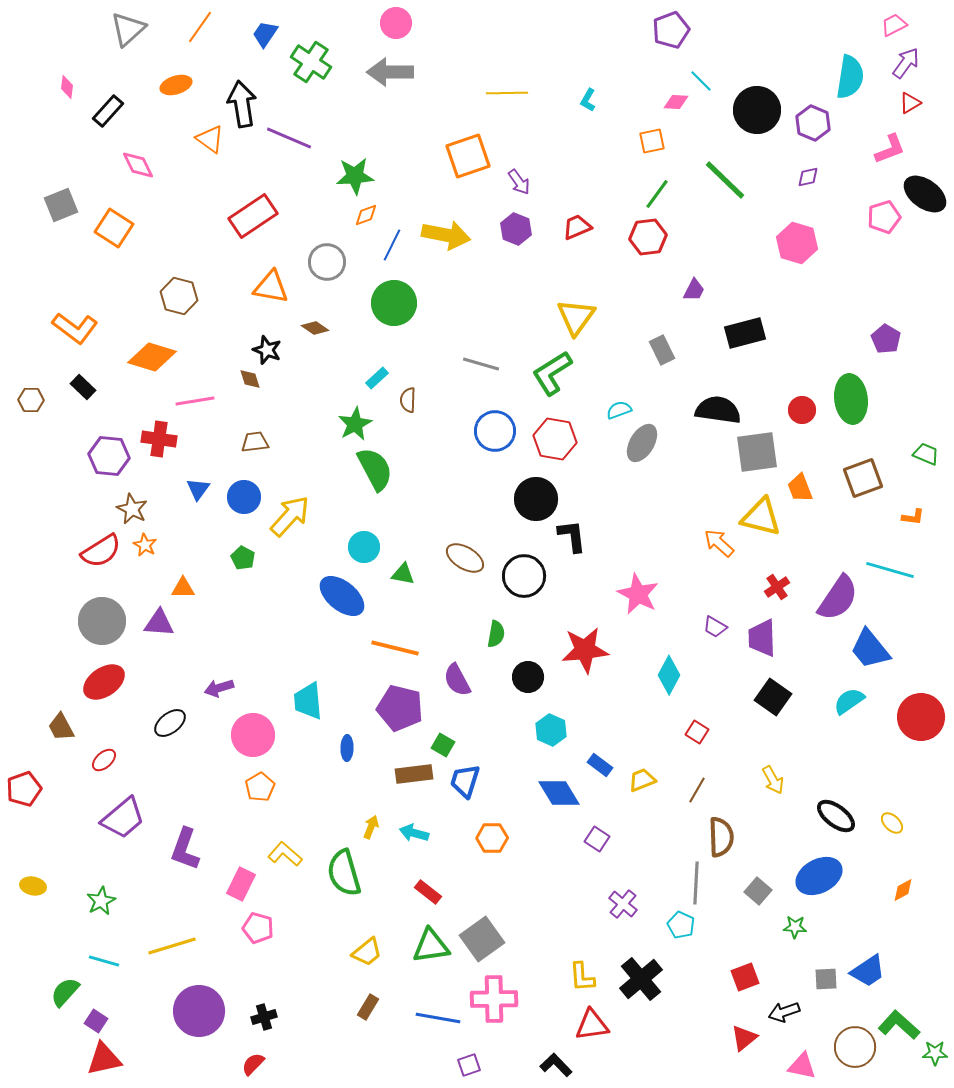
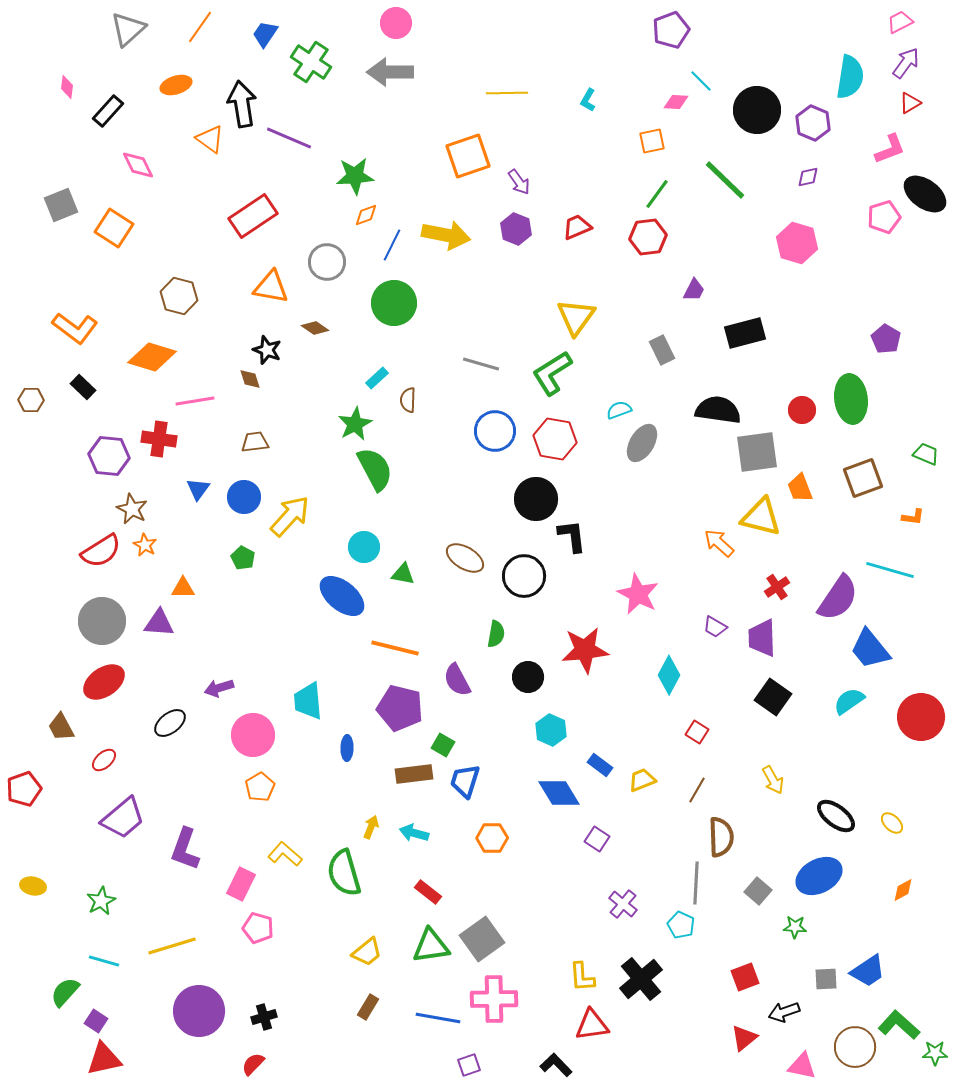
pink trapezoid at (894, 25): moved 6 px right, 3 px up
